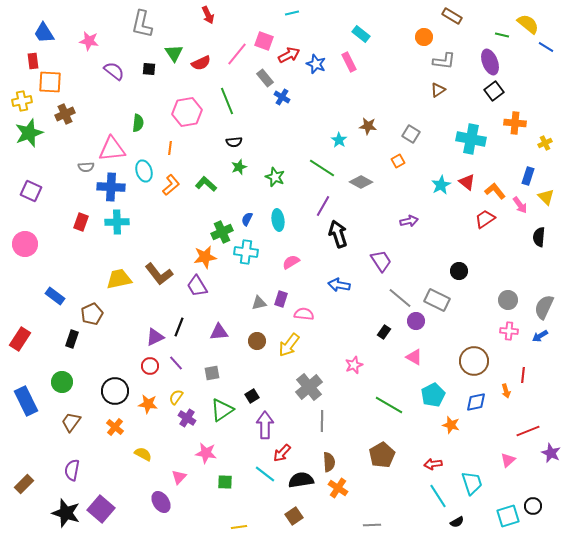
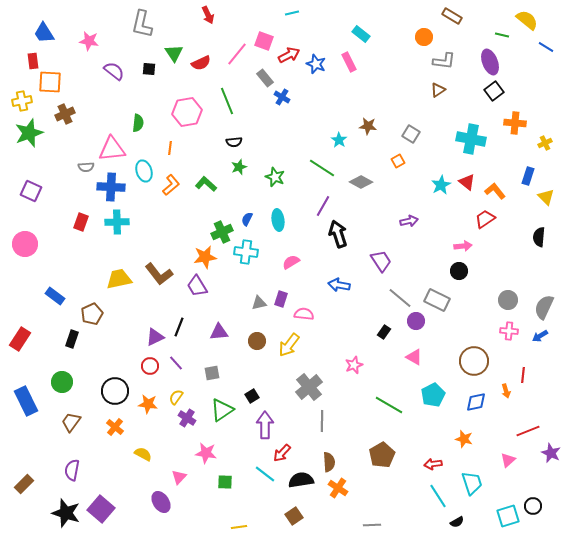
yellow semicircle at (528, 24): moved 1 px left, 4 px up
pink arrow at (520, 205): moved 57 px left, 41 px down; rotated 60 degrees counterclockwise
orange star at (451, 425): moved 13 px right, 14 px down
